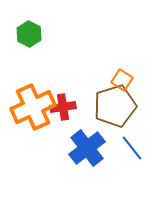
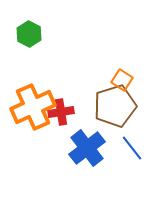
red cross: moved 2 px left, 5 px down
